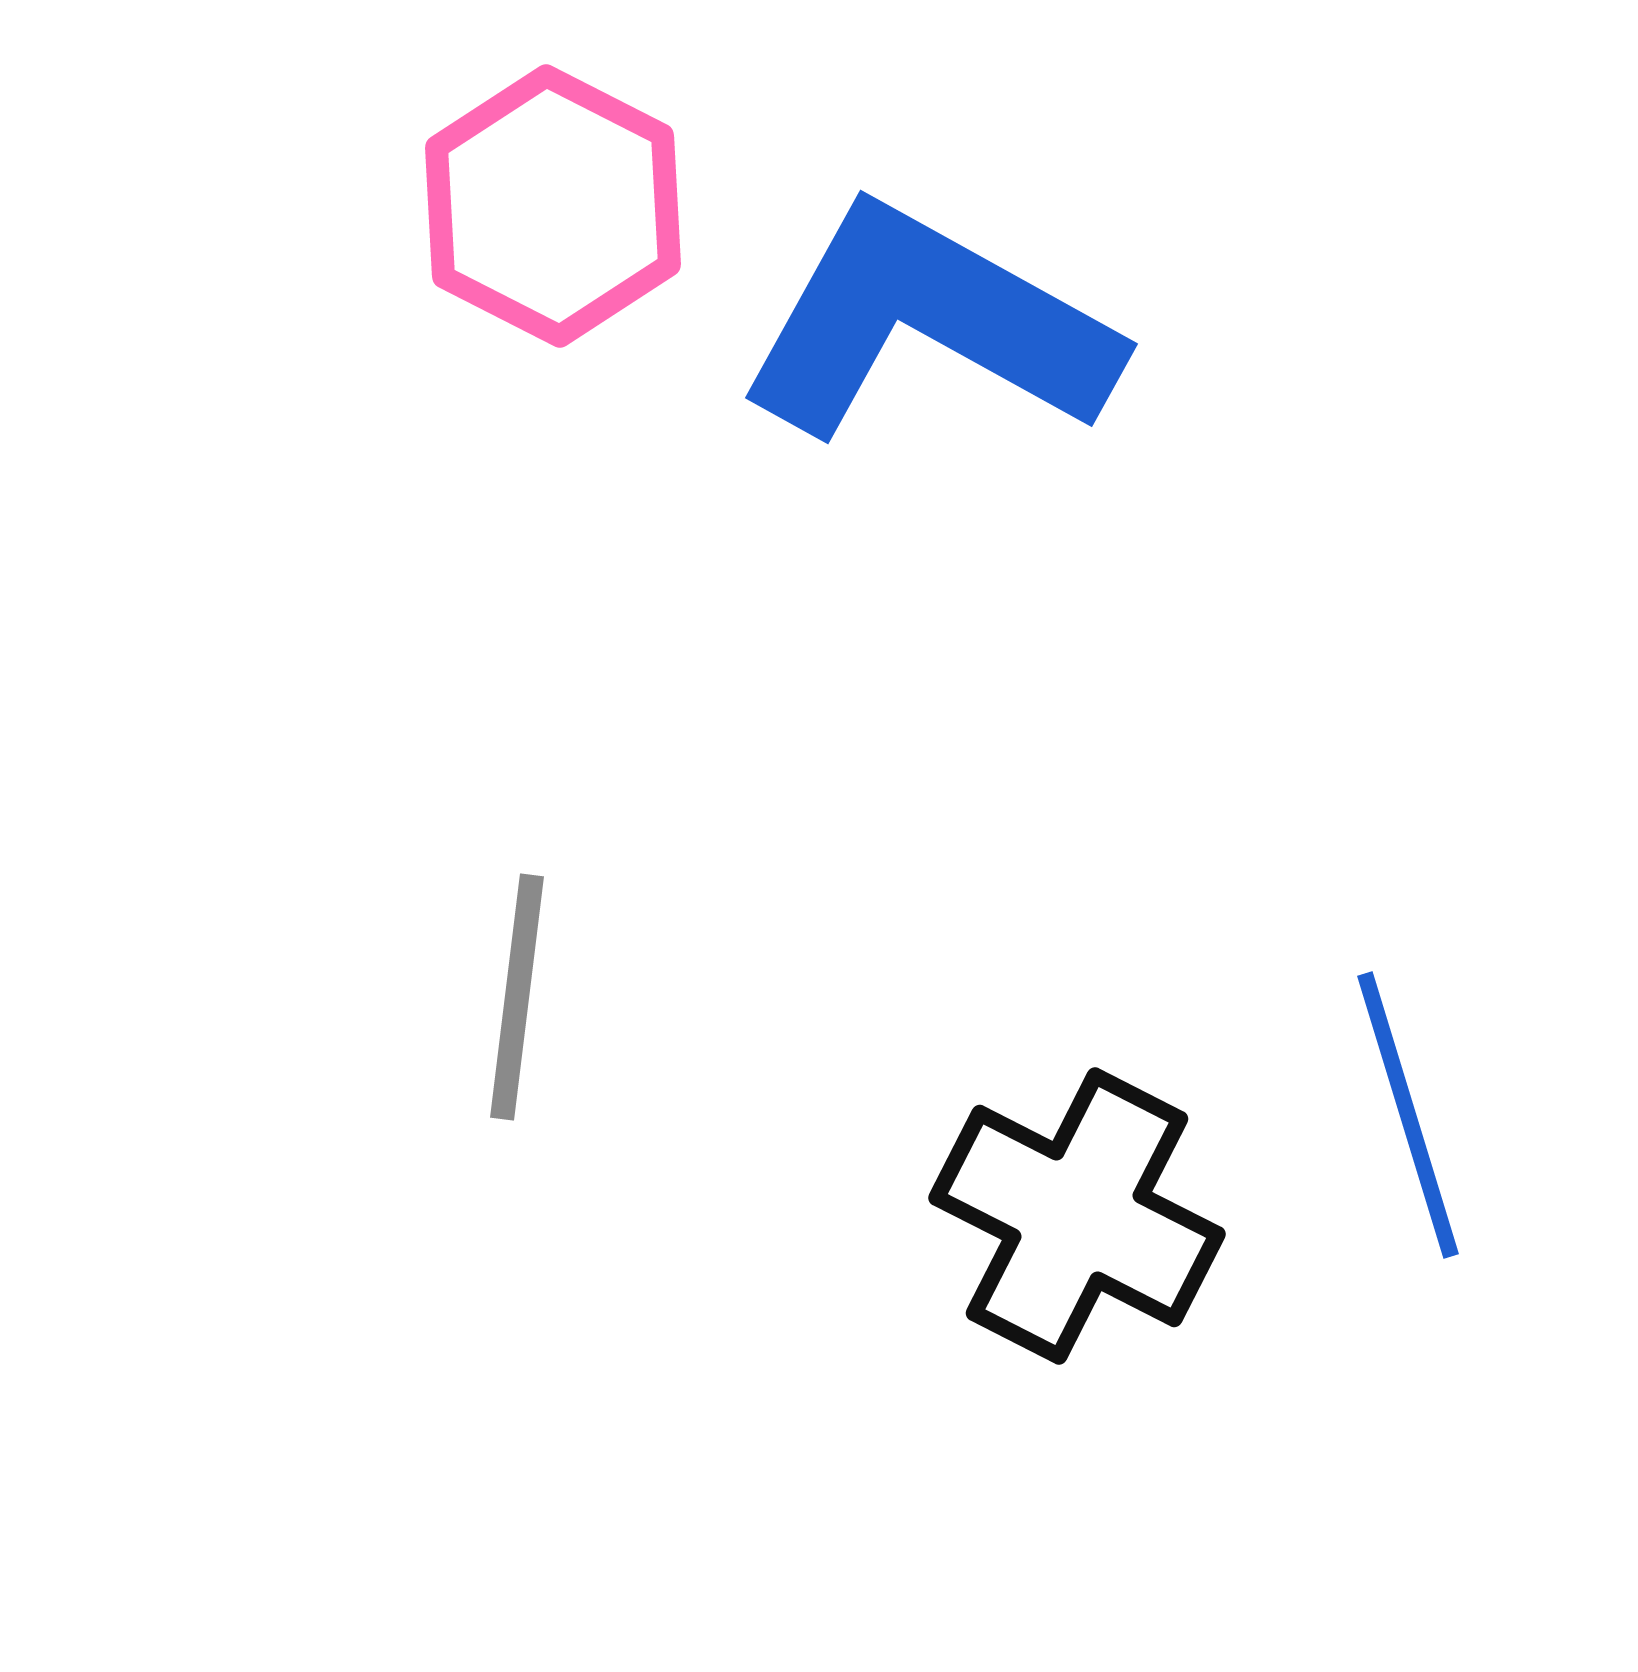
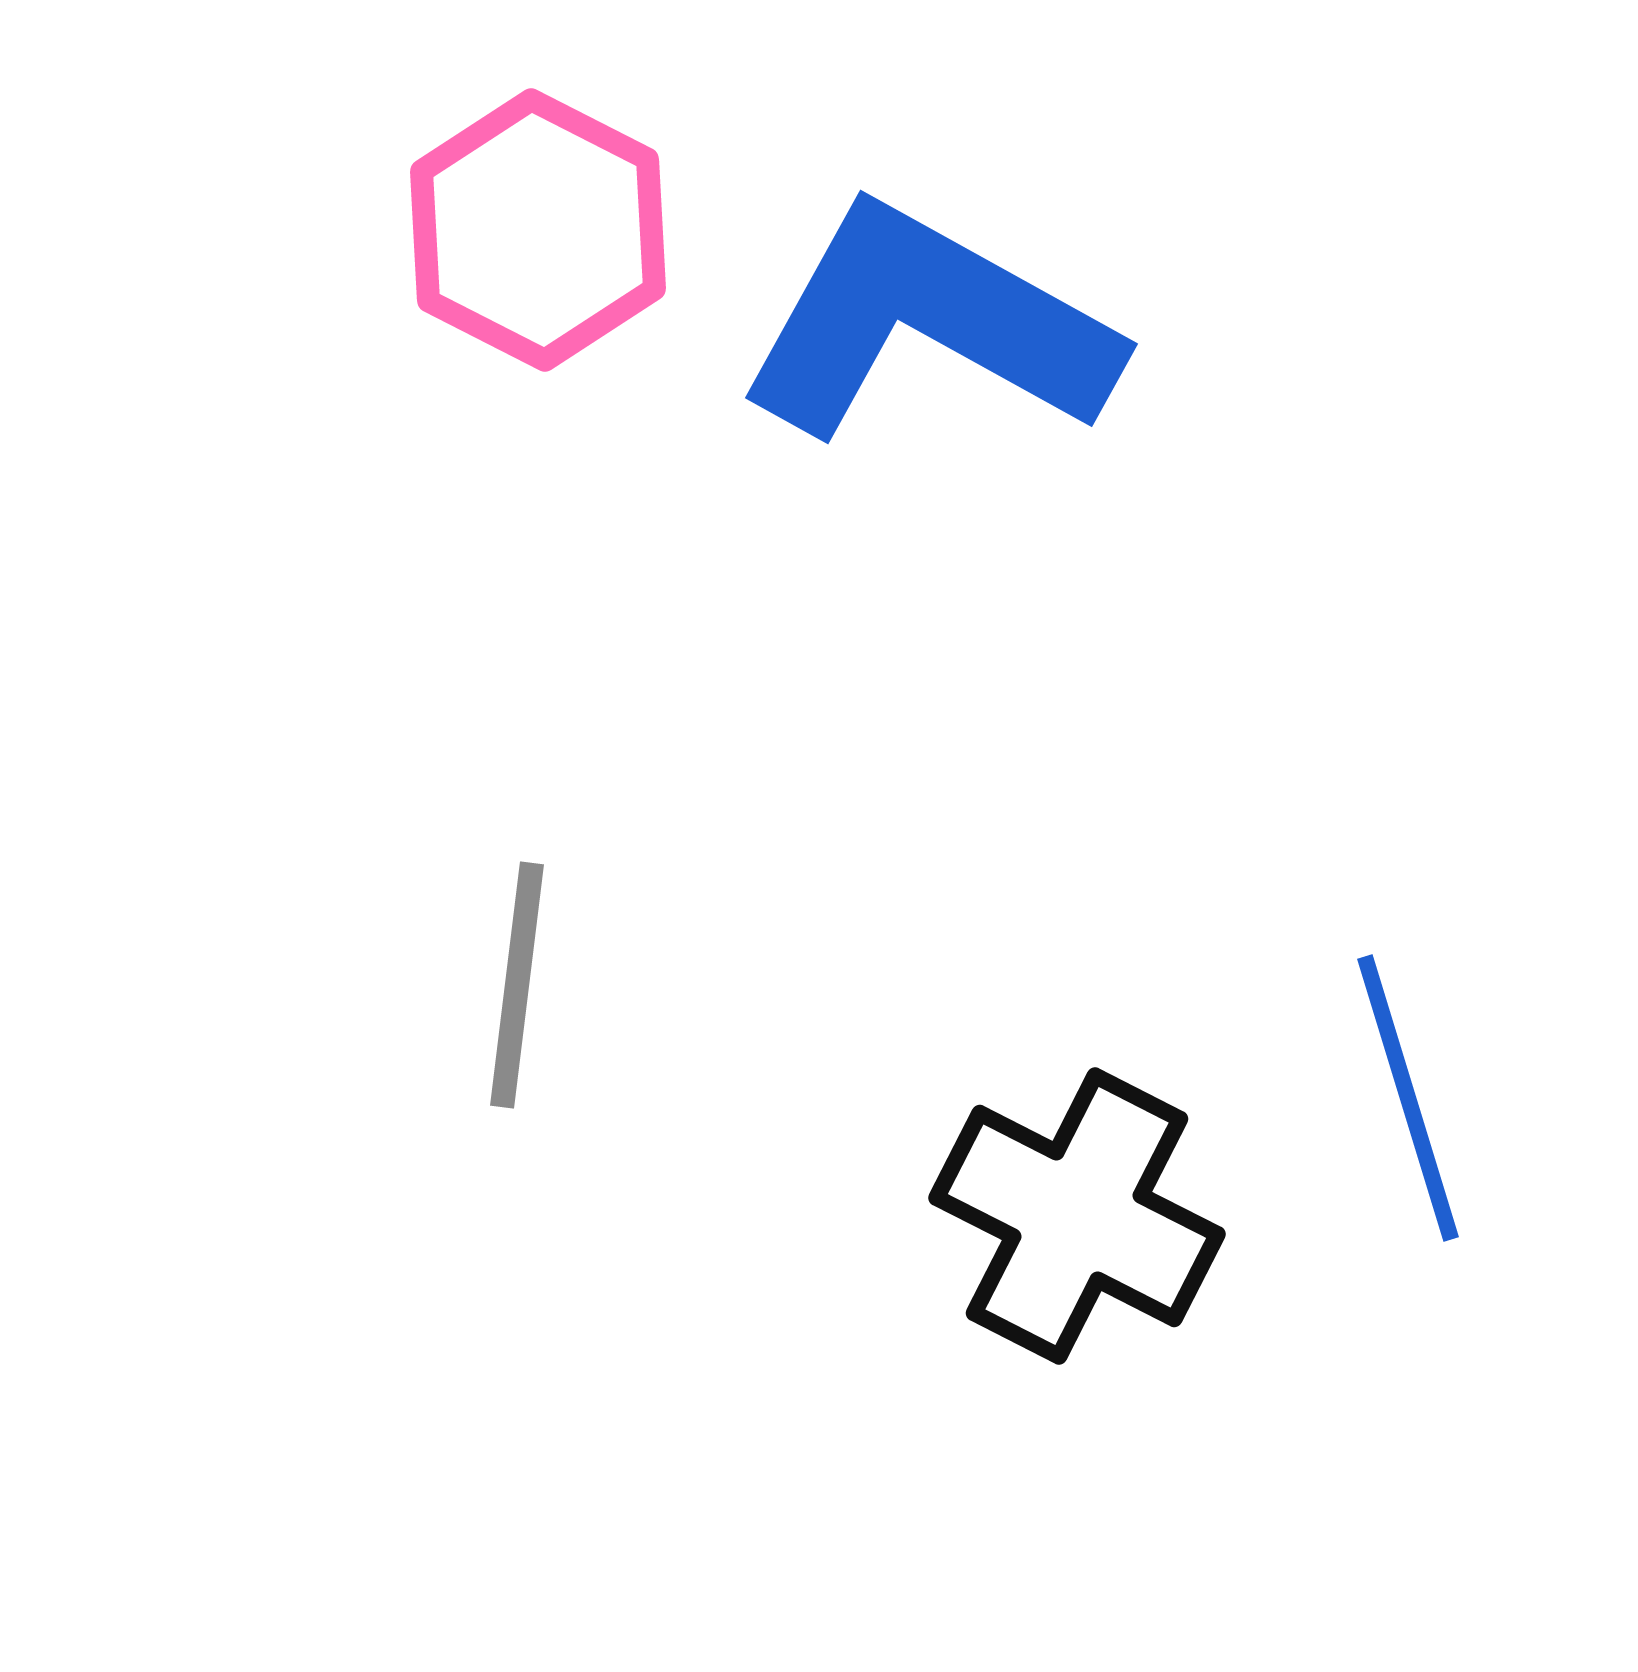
pink hexagon: moved 15 px left, 24 px down
gray line: moved 12 px up
blue line: moved 17 px up
